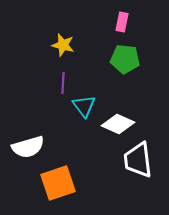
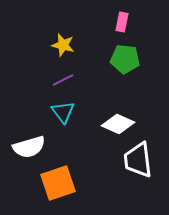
purple line: moved 3 px up; rotated 60 degrees clockwise
cyan triangle: moved 21 px left, 6 px down
white semicircle: moved 1 px right
